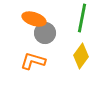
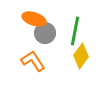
green line: moved 7 px left, 13 px down
orange L-shape: rotated 40 degrees clockwise
